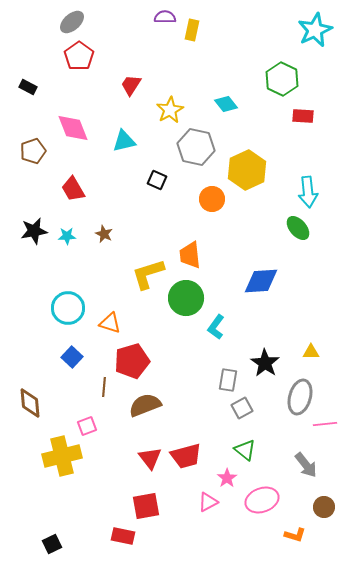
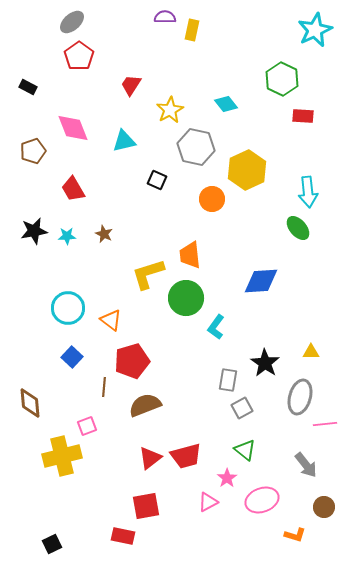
orange triangle at (110, 323): moved 1 px right, 3 px up; rotated 20 degrees clockwise
red triangle at (150, 458): rotated 30 degrees clockwise
